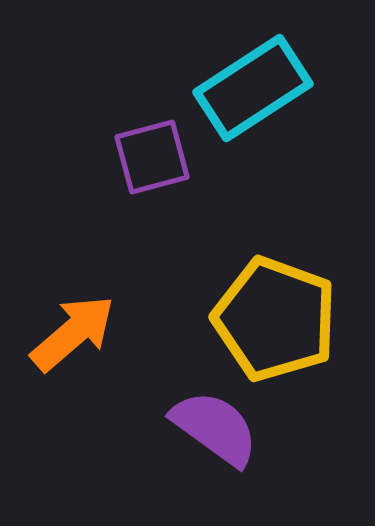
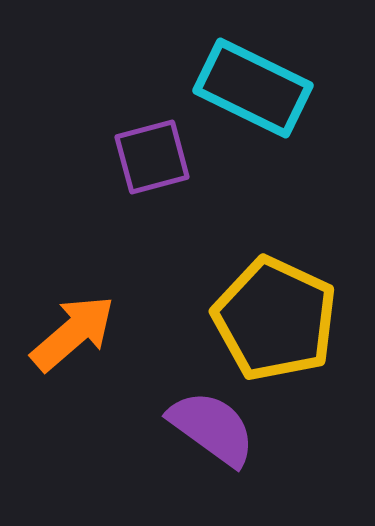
cyan rectangle: rotated 59 degrees clockwise
yellow pentagon: rotated 5 degrees clockwise
purple semicircle: moved 3 px left
